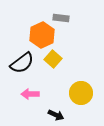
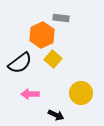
black semicircle: moved 2 px left
